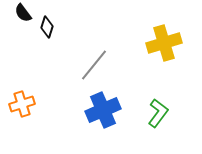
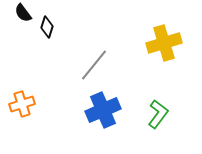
green L-shape: moved 1 px down
